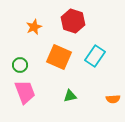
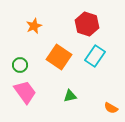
red hexagon: moved 14 px right, 3 px down
orange star: moved 1 px up
orange square: rotated 10 degrees clockwise
pink trapezoid: rotated 15 degrees counterclockwise
orange semicircle: moved 2 px left, 9 px down; rotated 32 degrees clockwise
